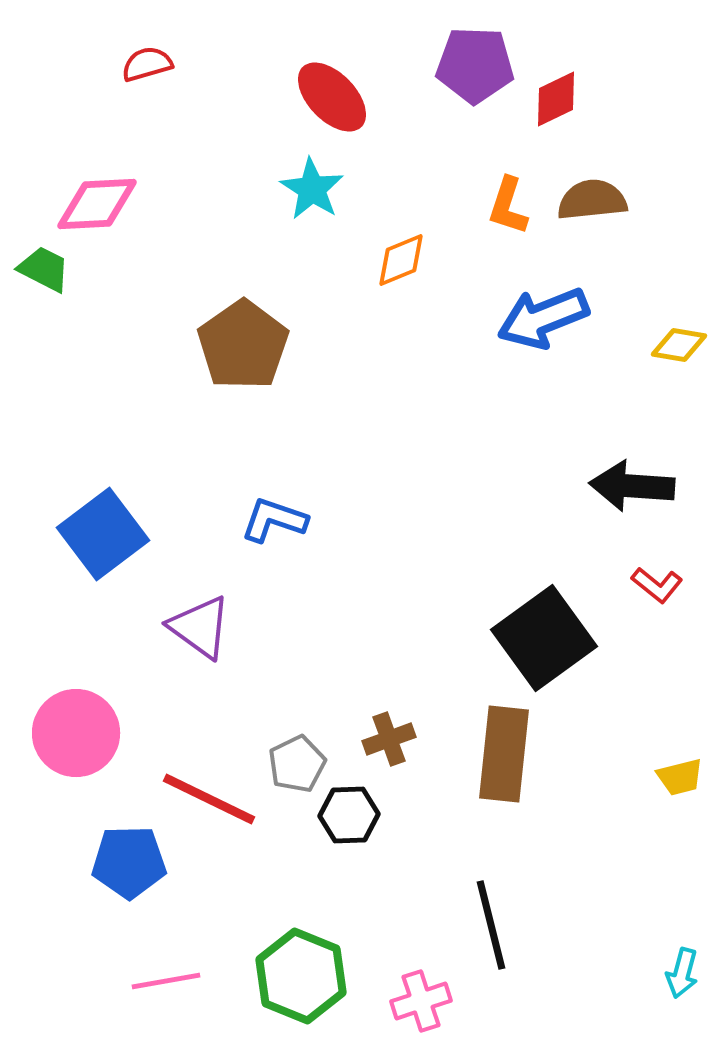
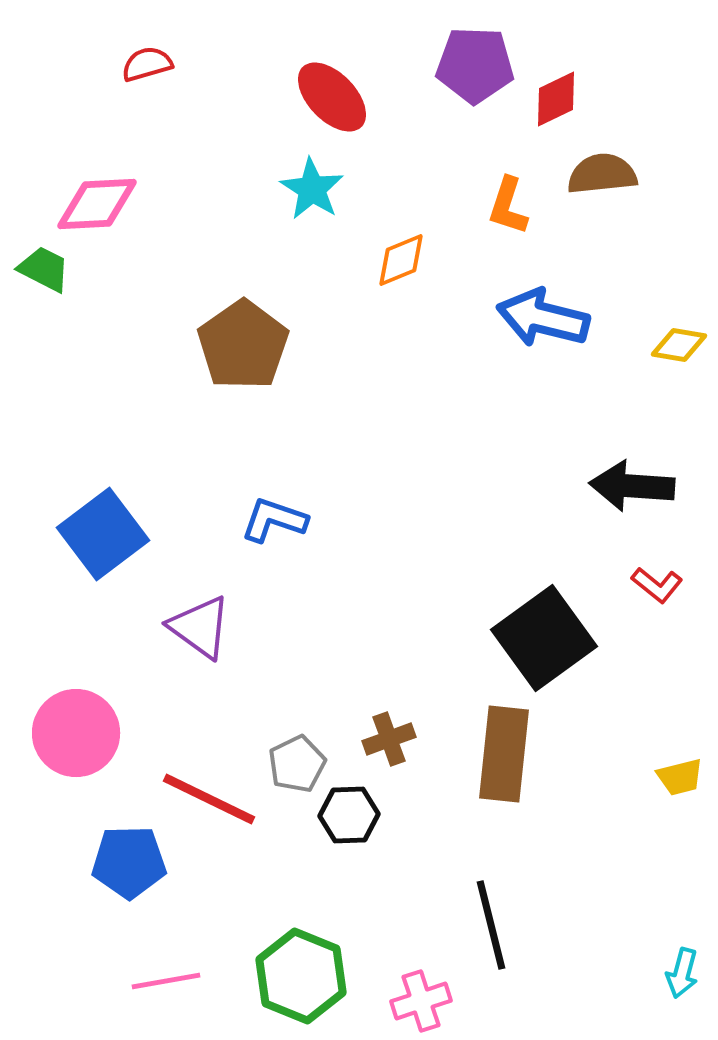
brown semicircle: moved 10 px right, 26 px up
blue arrow: rotated 36 degrees clockwise
